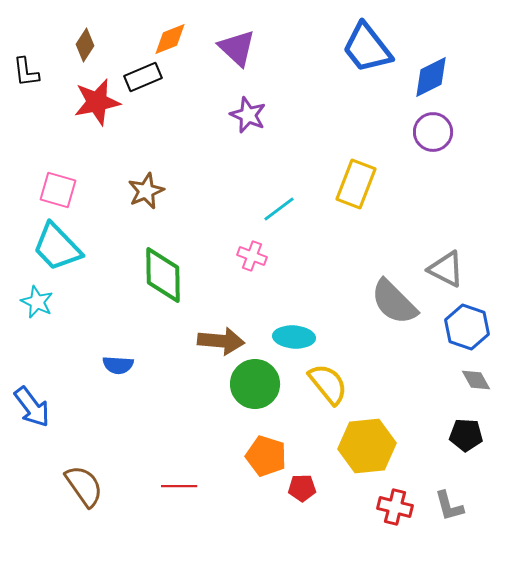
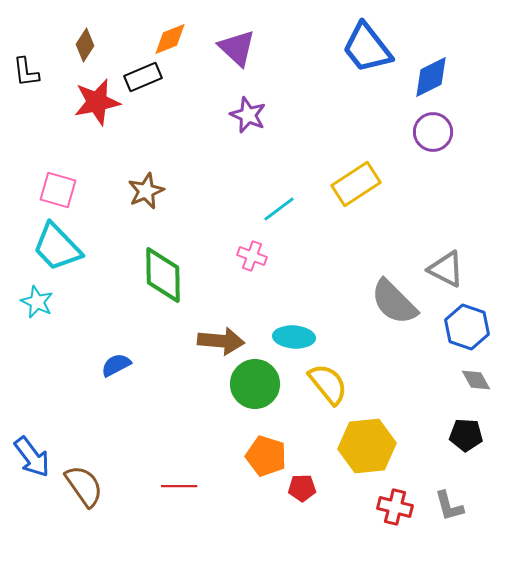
yellow rectangle: rotated 36 degrees clockwise
blue semicircle: moved 2 px left; rotated 148 degrees clockwise
blue arrow: moved 50 px down
